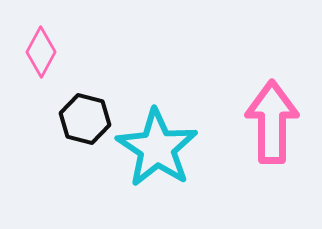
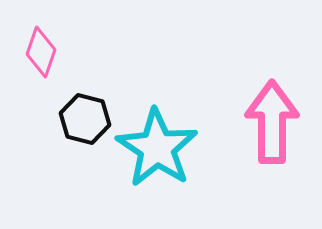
pink diamond: rotated 9 degrees counterclockwise
